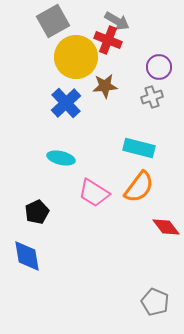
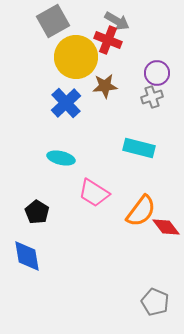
purple circle: moved 2 px left, 6 px down
orange semicircle: moved 2 px right, 24 px down
black pentagon: rotated 15 degrees counterclockwise
